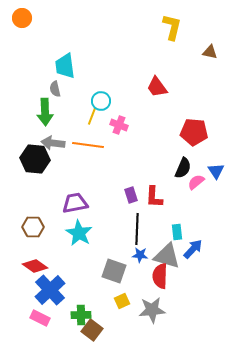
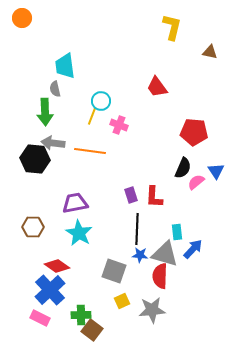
orange line: moved 2 px right, 6 px down
gray triangle: moved 2 px left, 2 px up
red diamond: moved 22 px right
